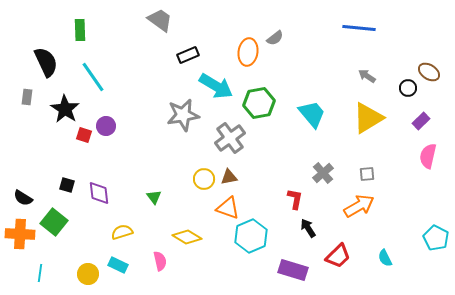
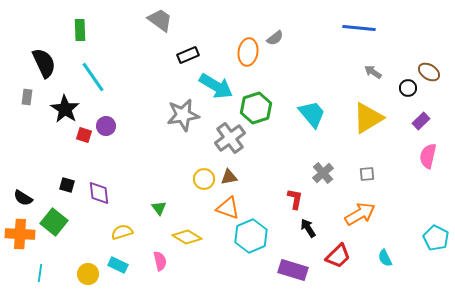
black semicircle at (46, 62): moved 2 px left, 1 px down
gray arrow at (367, 76): moved 6 px right, 4 px up
green hexagon at (259, 103): moved 3 px left, 5 px down; rotated 8 degrees counterclockwise
green triangle at (154, 197): moved 5 px right, 11 px down
orange arrow at (359, 206): moved 1 px right, 8 px down
